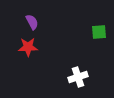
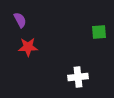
purple semicircle: moved 12 px left, 2 px up
white cross: rotated 12 degrees clockwise
